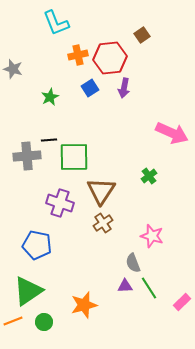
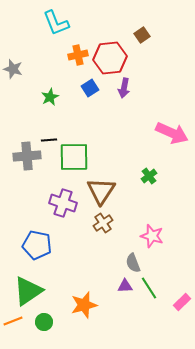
purple cross: moved 3 px right
